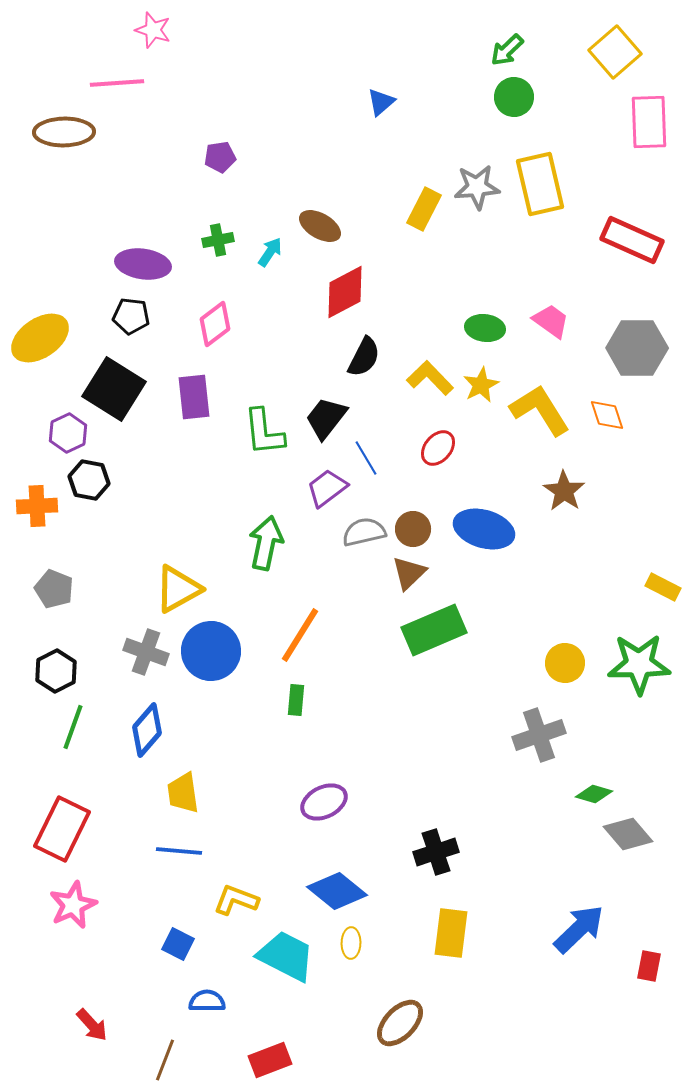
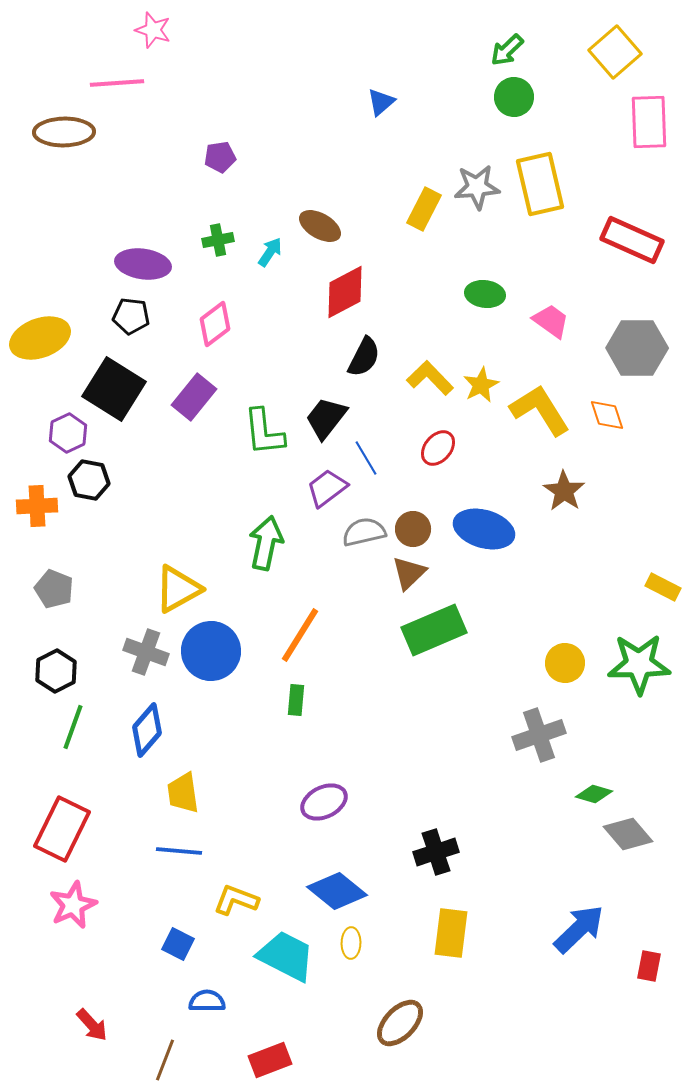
green ellipse at (485, 328): moved 34 px up
yellow ellipse at (40, 338): rotated 14 degrees clockwise
purple rectangle at (194, 397): rotated 45 degrees clockwise
